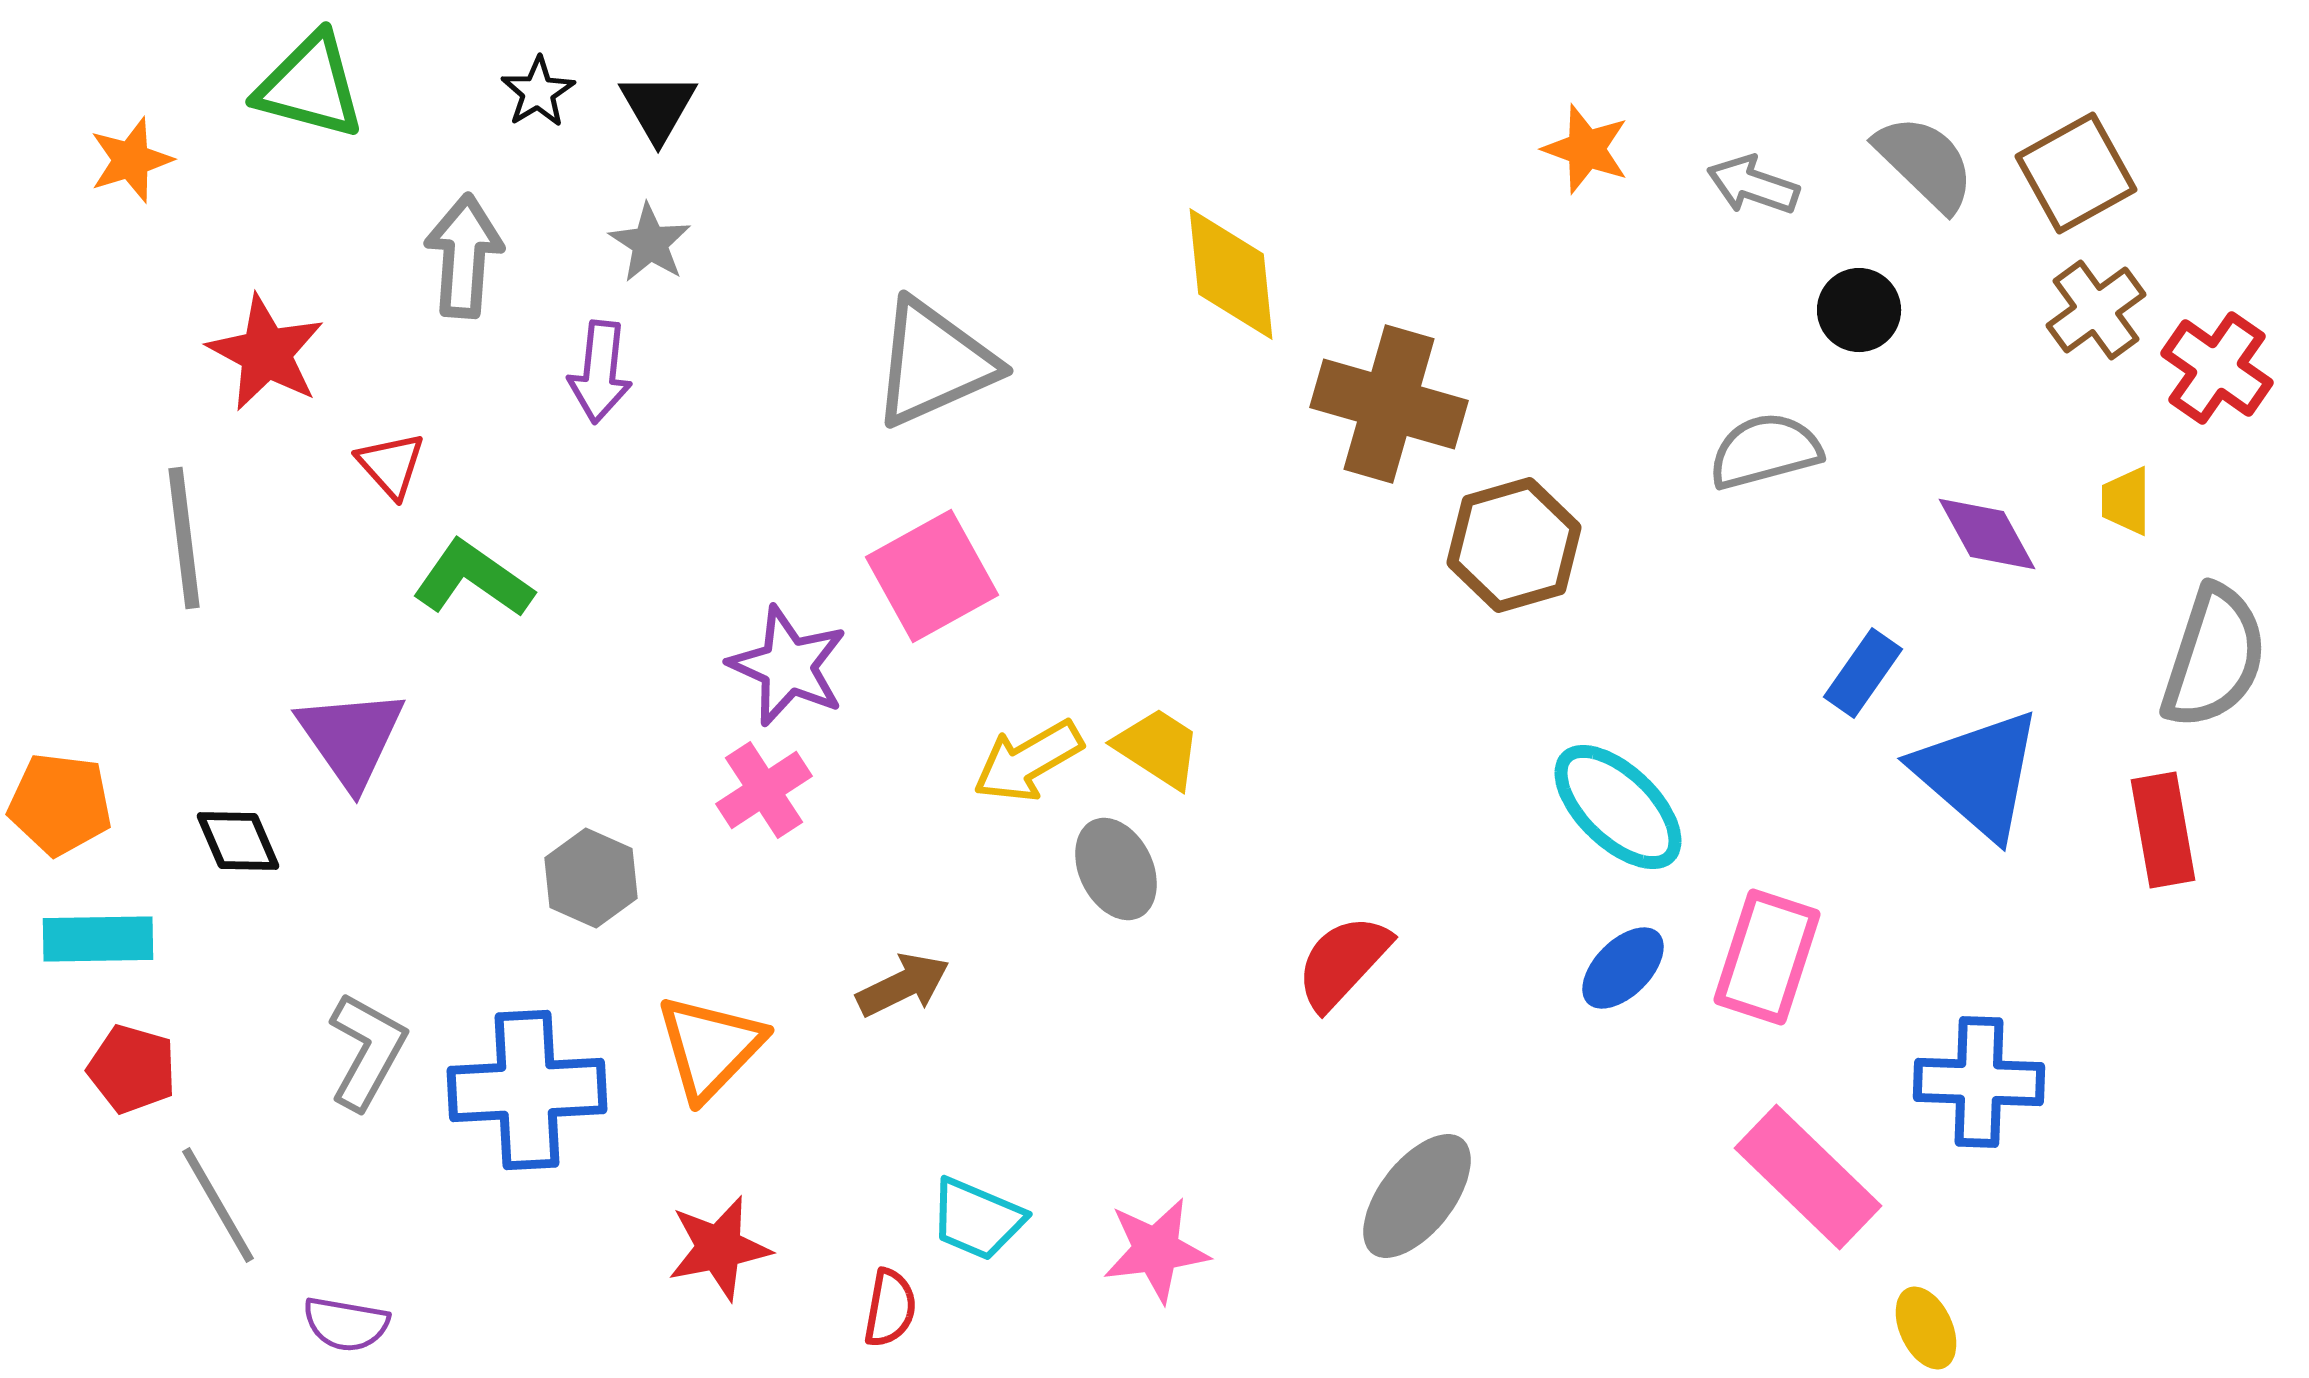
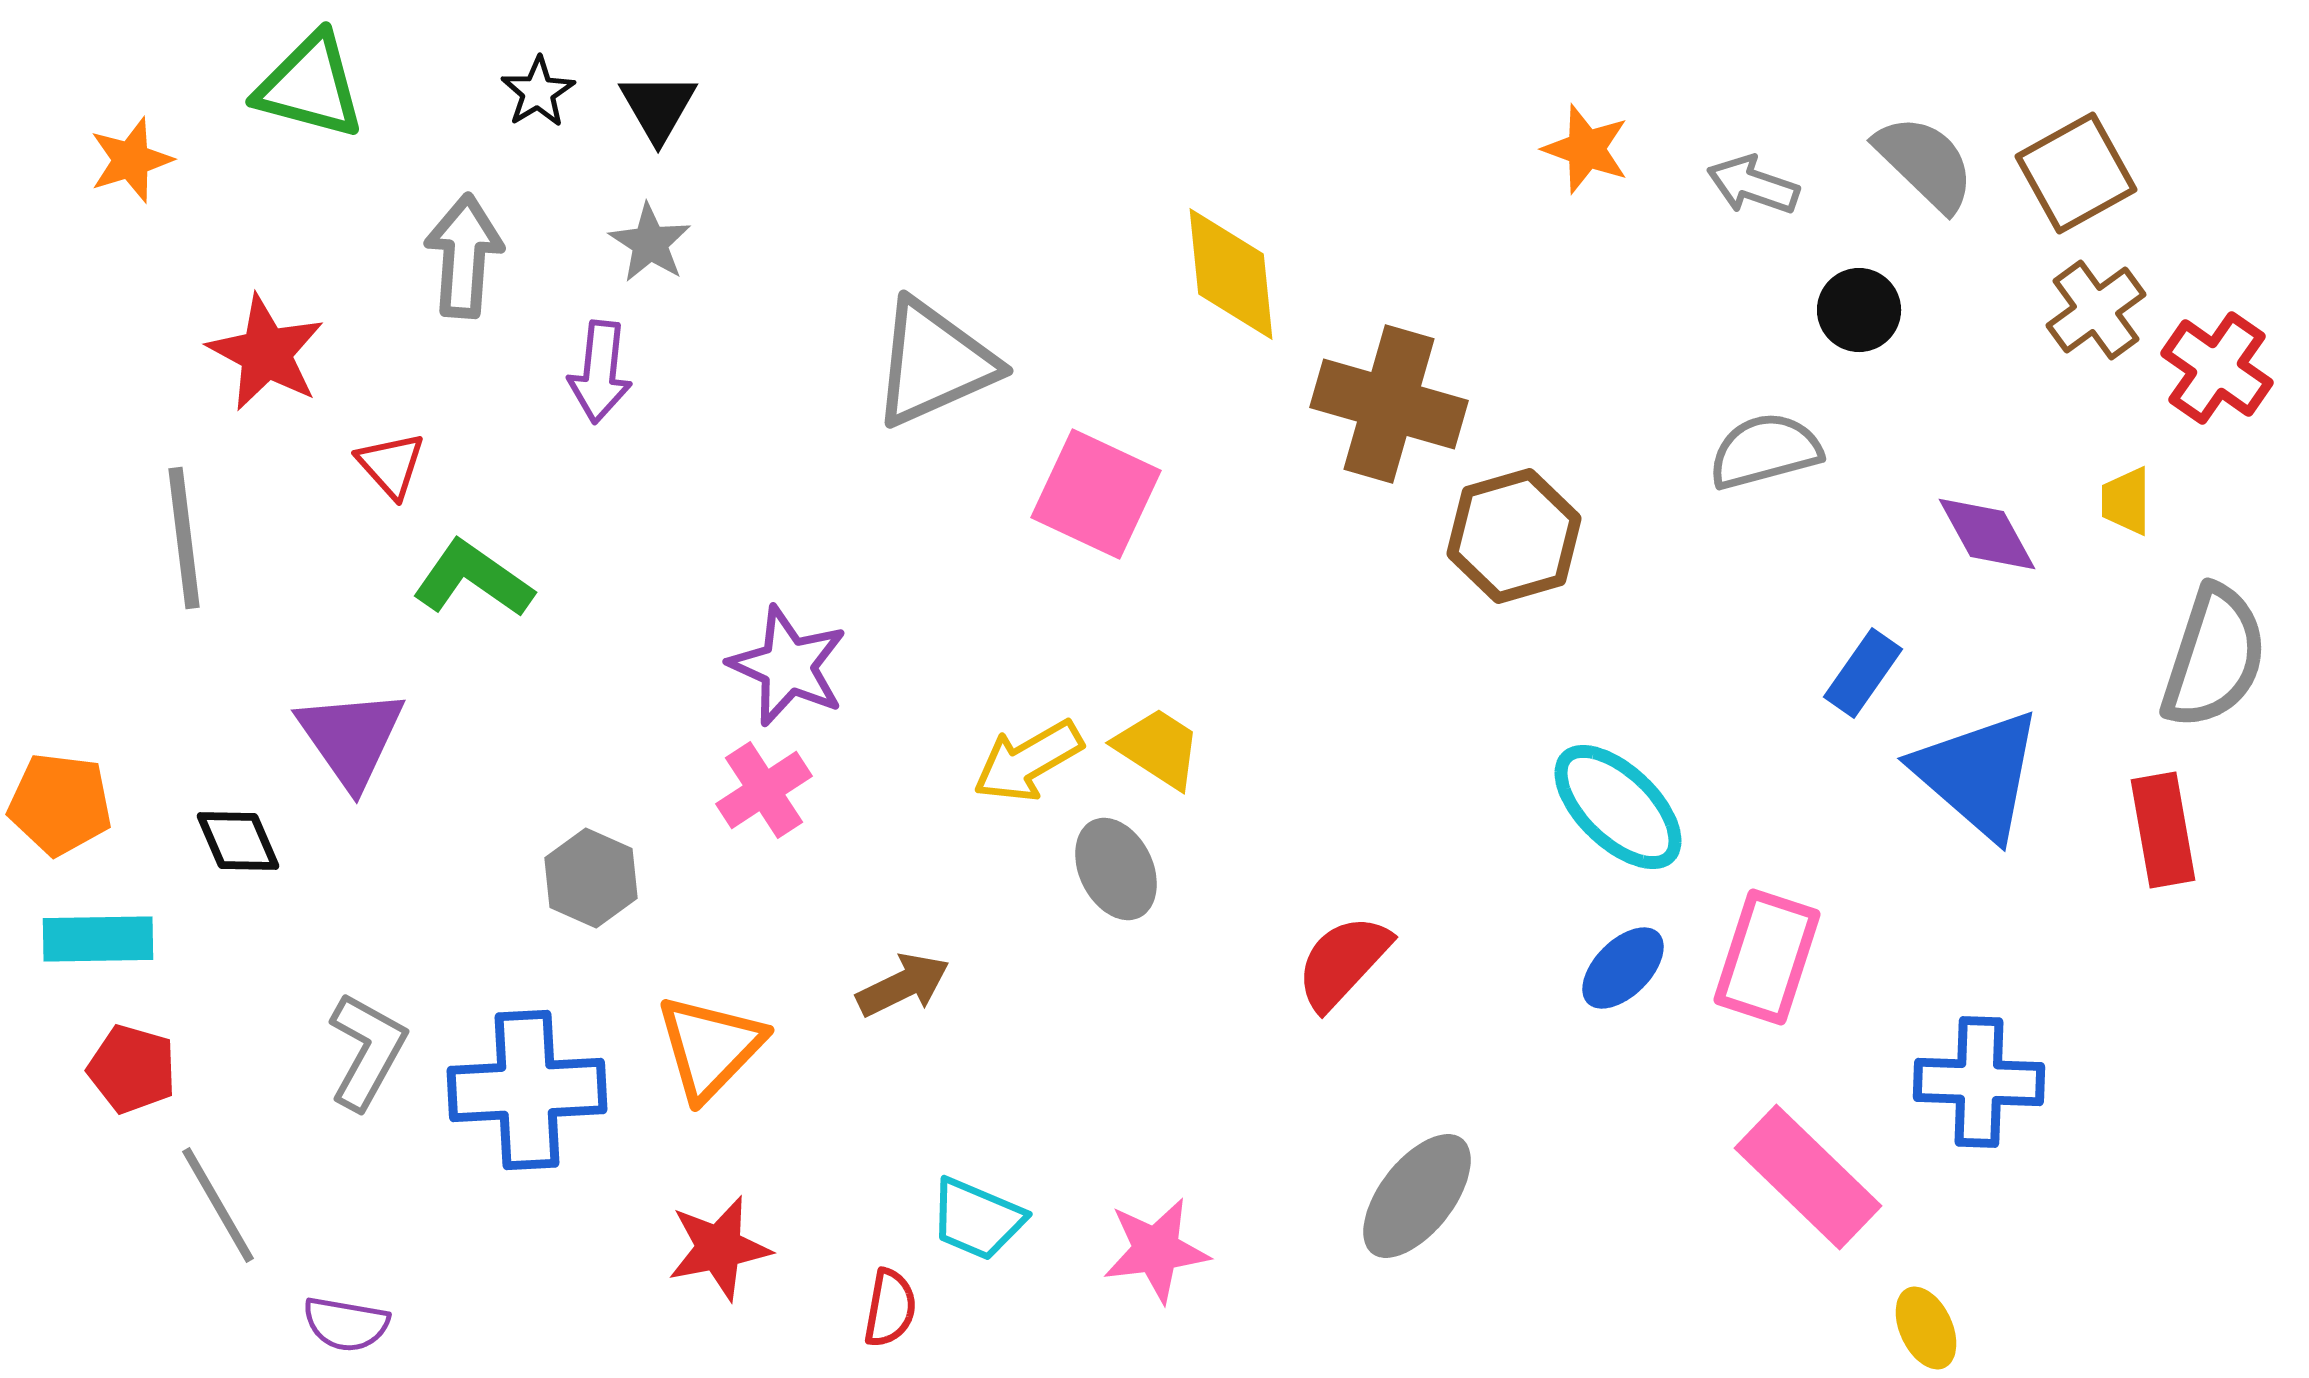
brown hexagon at (1514, 545): moved 9 px up
pink square at (932, 576): moved 164 px right, 82 px up; rotated 36 degrees counterclockwise
